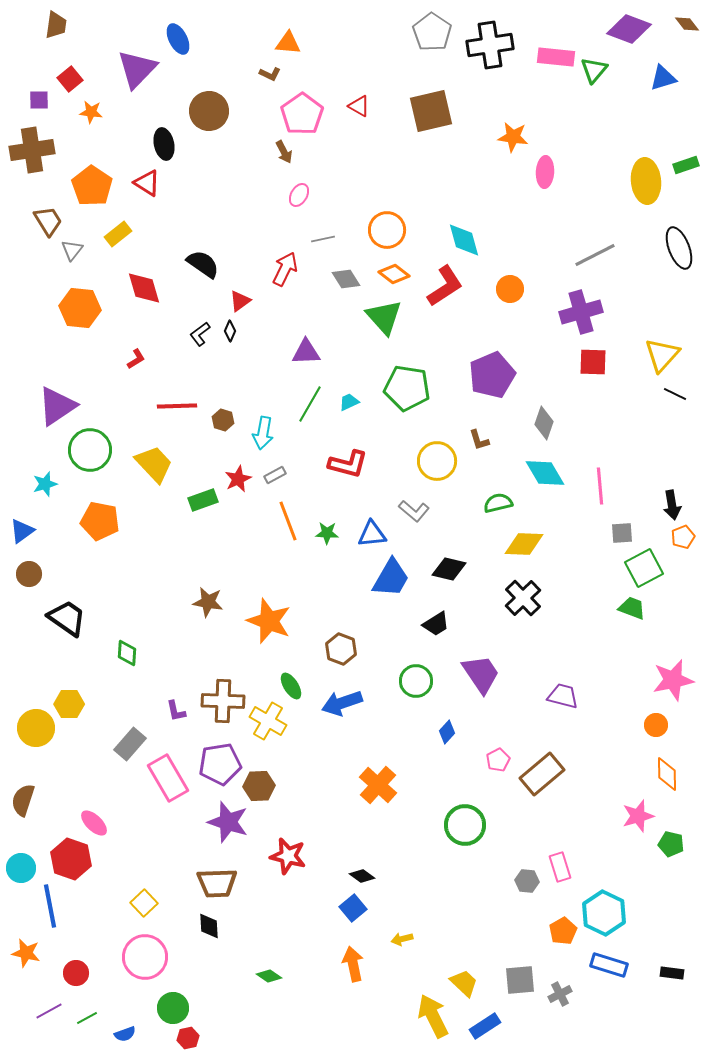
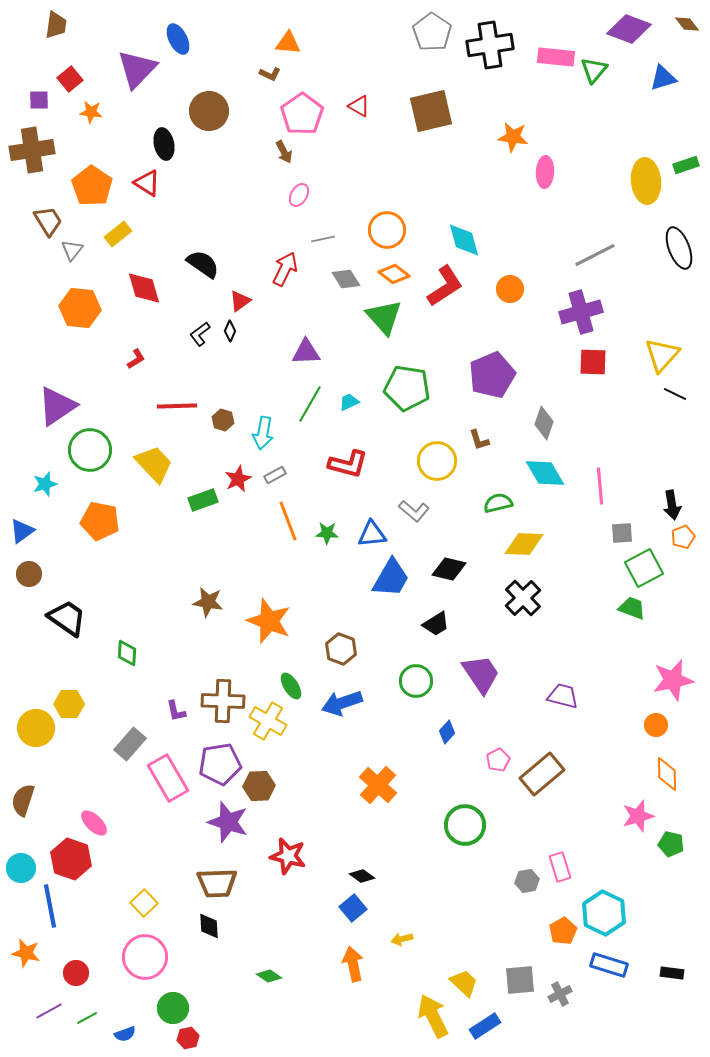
gray hexagon at (527, 881): rotated 15 degrees counterclockwise
